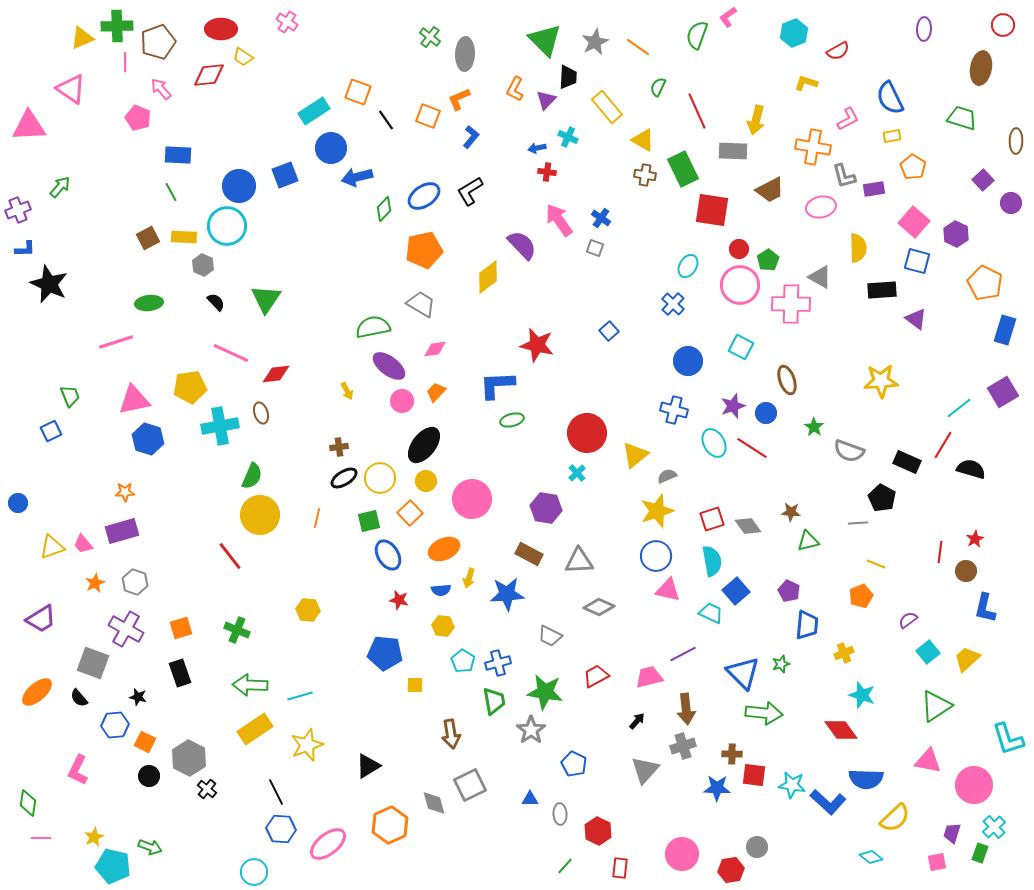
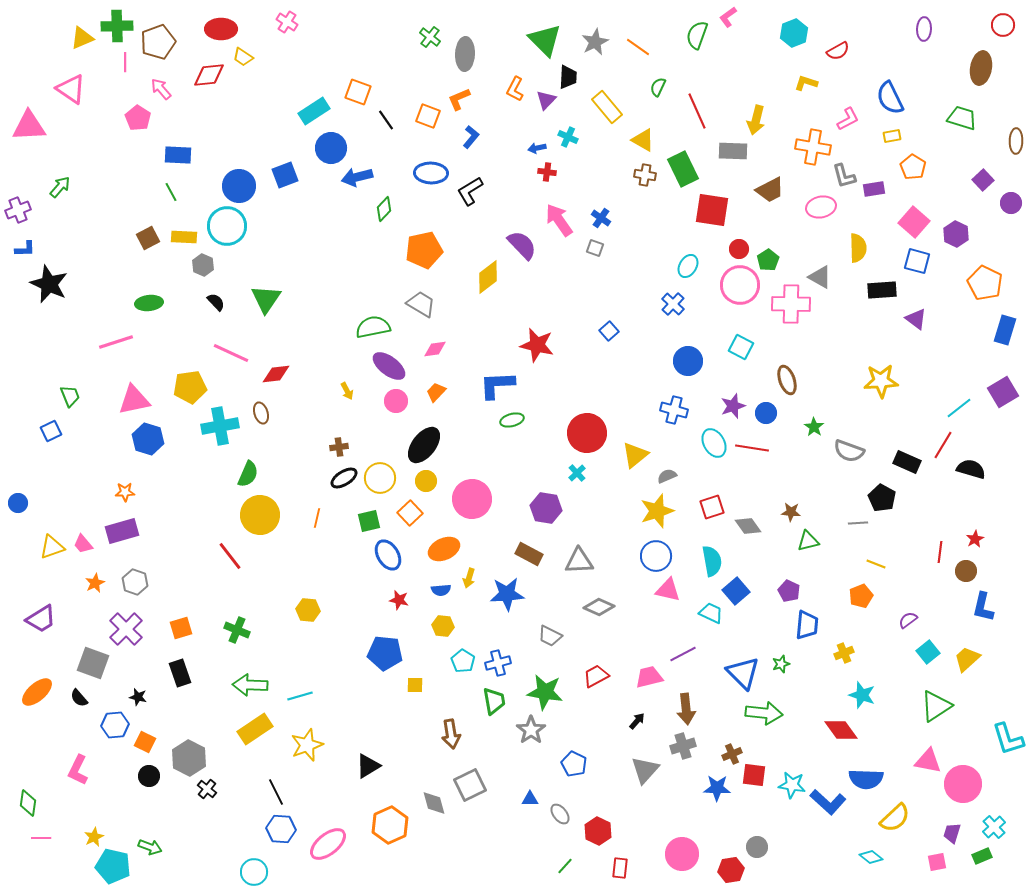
pink pentagon at (138, 118): rotated 10 degrees clockwise
blue ellipse at (424, 196): moved 7 px right, 23 px up; rotated 36 degrees clockwise
pink circle at (402, 401): moved 6 px left
red line at (752, 448): rotated 24 degrees counterclockwise
green semicircle at (252, 476): moved 4 px left, 2 px up
red square at (712, 519): moved 12 px up
blue L-shape at (985, 608): moved 2 px left, 1 px up
purple cross at (126, 629): rotated 16 degrees clockwise
brown cross at (732, 754): rotated 24 degrees counterclockwise
pink circle at (974, 785): moved 11 px left, 1 px up
gray ellipse at (560, 814): rotated 35 degrees counterclockwise
green rectangle at (980, 853): moved 2 px right, 3 px down; rotated 48 degrees clockwise
